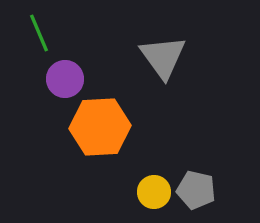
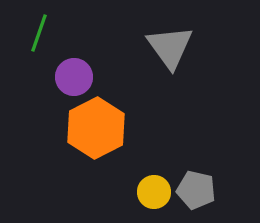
green line: rotated 42 degrees clockwise
gray triangle: moved 7 px right, 10 px up
purple circle: moved 9 px right, 2 px up
orange hexagon: moved 4 px left, 1 px down; rotated 24 degrees counterclockwise
